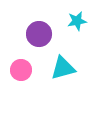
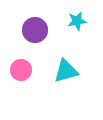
purple circle: moved 4 px left, 4 px up
cyan triangle: moved 3 px right, 3 px down
